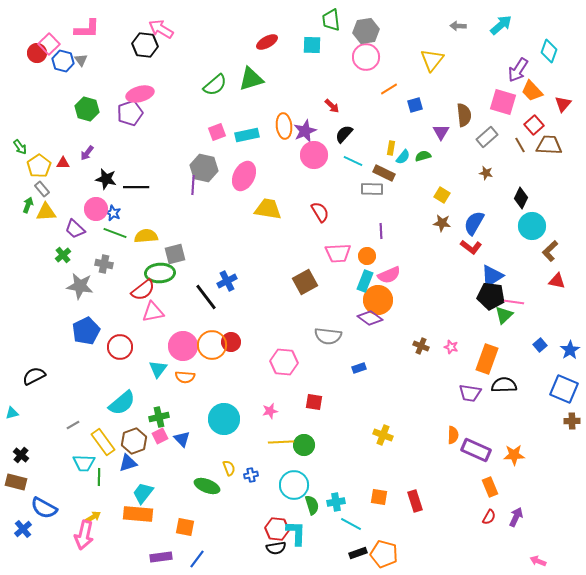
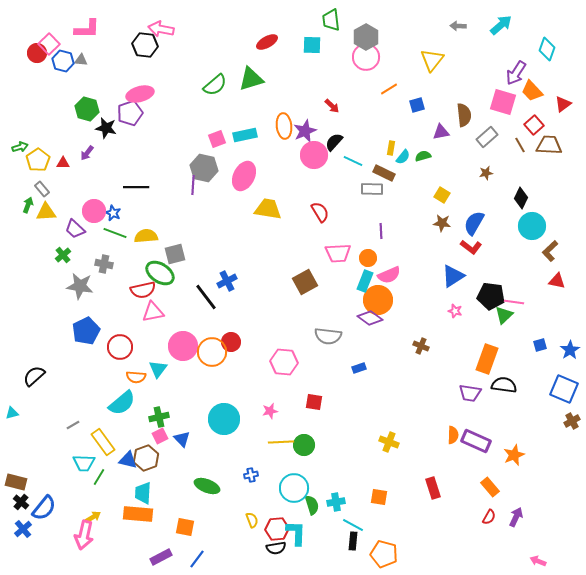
pink arrow at (161, 29): rotated 20 degrees counterclockwise
gray hexagon at (366, 31): moved 6 px down; rotated 20 degrees counterclockwise
cyan diamond at (549, 51): moved 2 px left, 2 px up
gray triangle at (81, 60): rotated 48 degrees counterclockwise
purple arrow at (518, 70): moved 2 px left, 3 px down
red triangle at (563, 104): rotated 12 degrees clockwise
blue square at (415, 105): moved 2 px right
pink square at (217, 132): moved 7 px down
purple triangle at (441, 132): rotated 48 degrees clockwise
black semicircle at (344, 134): moved 10 px left, 8 px down
cyan rectangle at (247, 135): moved 2 px left
green arrow at (20, 147): rotated 70 degrees counterclockwise
yellow pentagon at (39, 166): moved 1 px left, 6 px up
brown star at (486, 173): rotated 24 degrees counterclockwise
black star at (106, 179): moved 51 px up
pink circle at (96, 209): moved 2 px left, 2 px down
orange circle at (367, 256): moved 1 px right, 2 px down
green ellipse at (160, 273): rotated 36 degrees clockwise
blue triangle at (492, 276): moved 39 px left
red semicircle at (143, 290): rotated 25 degrees clockwise
orange circle at (212, 345): moved 7 px down
blue square at (540, 345): rotated 24 degrees clockwise
pink star at (451, 347): moved 4 px right, 36 px up
black semicircle at (34, 376): rotated 15 degrees counterclockwise
orange semicircle at (185, 377): moved 49 px left
black semicircle at (504, 385): rotated 10 degrees clockwise
brown cross at (572, 421): rotated 28 degrees counterclockwise
yellow cross at (383, 435): moved 6 px right, 7 px down
brown hexagon at (134, 441): moved 12 px right, 17 px down
purple rectangle at (476, 450): moved 9 px up
black cross at (21, 455): moved 47 px down
orange star at (514, 455): rotated 20 degrees counterclockwise
blue triangle at (128, 463): moved 3 px up; rotated 30 degrees clockwise
yellow semicircle at (229, 468): moved 23 px right, 52 px down
green line at (99, 477): rotated 30 degrees clockwise
cyan circle at (294, 485): moved 3 px down
orange rectangle at (490, 487): rotated 18 degrees counterclockwise
cyan trapezoid at (143, 493): rotated 35 degrees counterclockwise
red rectangle at (415, 501): moved 18 px right, 13 px up
blue semicircle at (44, 508): rotated 80 degrees counterclockwise
cyan line at (351, 524): moved 2 px right, 1 px down
red hexagon at (277, 529): rotated 10 degrees counterclockwise
black rectangle at (358, 553): moved 5 px left, 12 px up; rotated 66 degrees counterclockwise
purple rectangle at (161, 557): rotated 20 degrees counterclockwise
